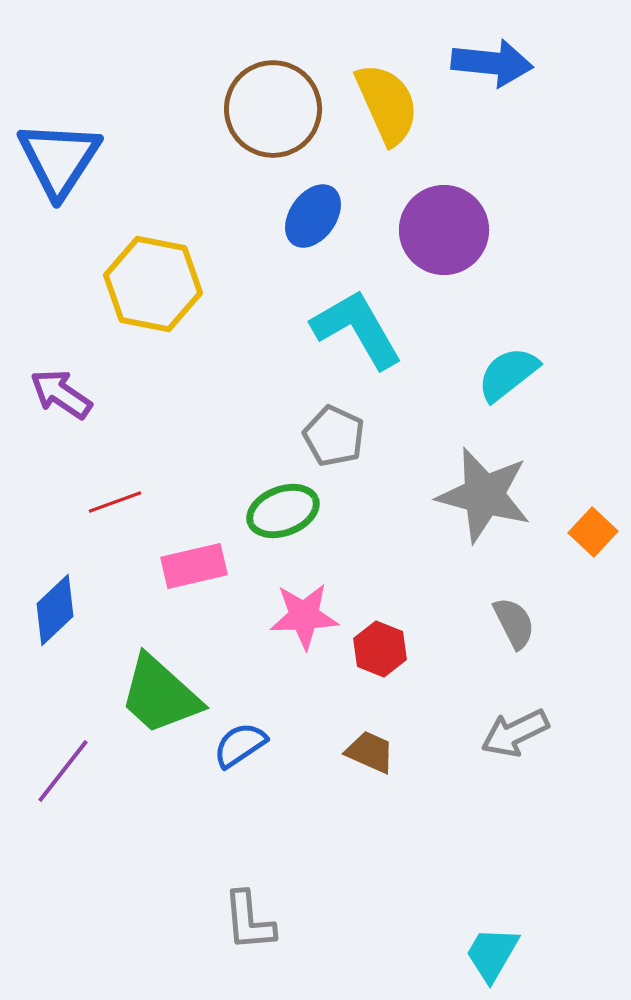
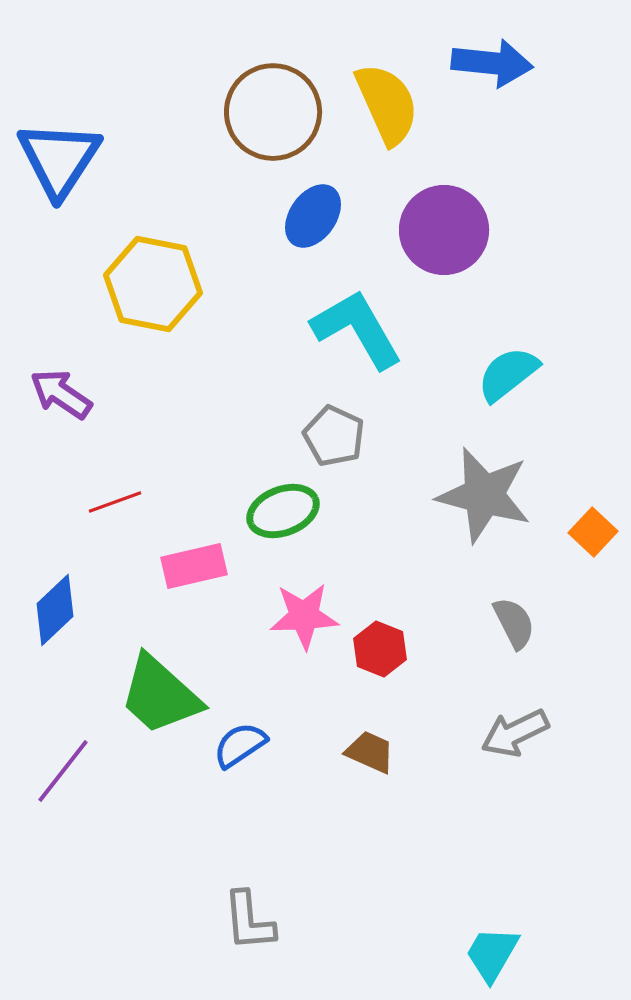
brown circle: moved 3 px down
